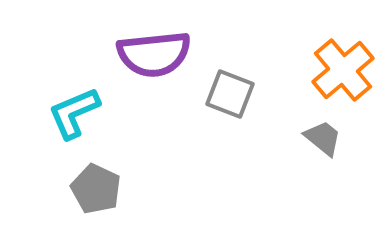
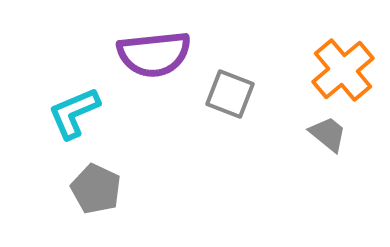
gray trapezoid: moved 5 px right, 4 px up
